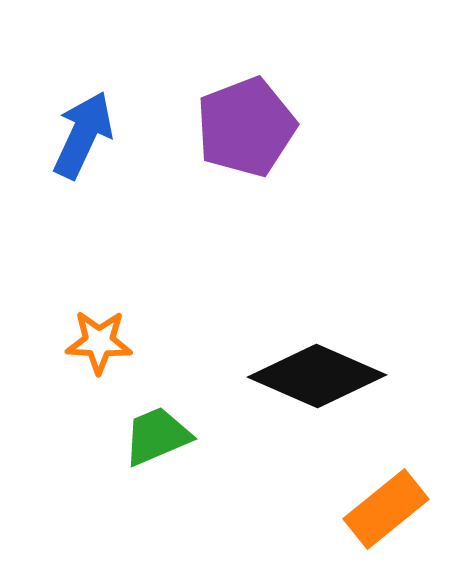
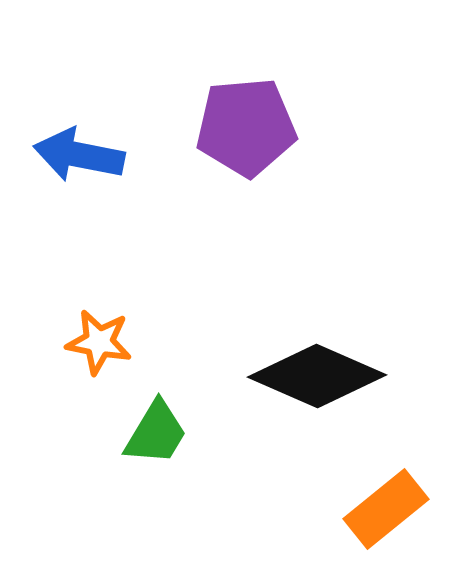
purple pentagon: rotated 16 degrees clockwise
blue arrow: moved 4 px left, 20 px down; rotated 104 degrees counterclockwise
orange star: rotated 8 degrees clockwise
green trapezoid: moved 1 px left, 3 px up; rotated 144 degrees clockwise
